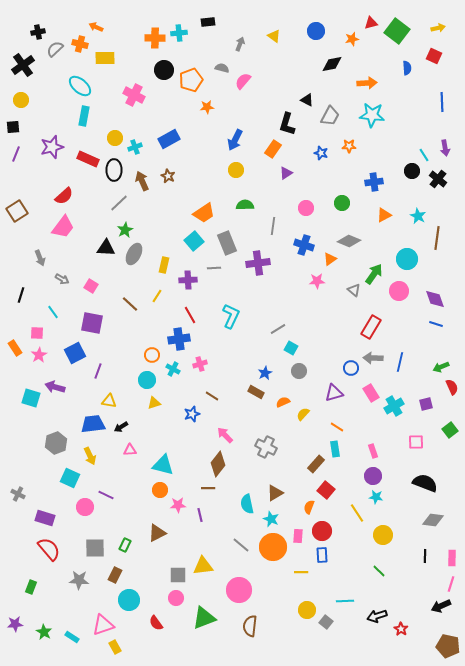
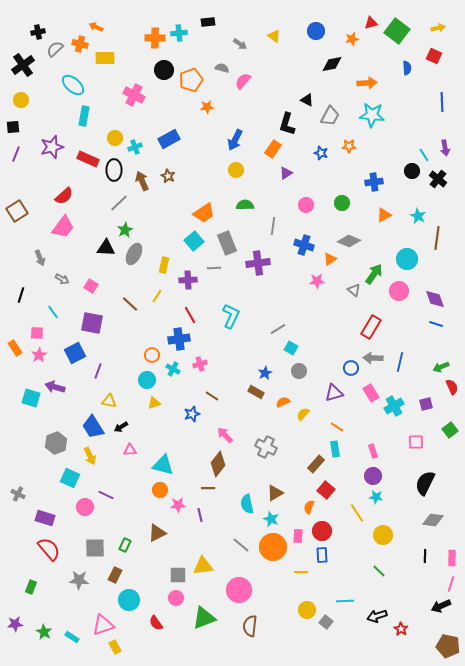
gray arrow at (240, 44): rotated 104 degrees clockwise
cyan ellipse at (80, 86): moved 7 px left, 1 px up
pink circle at (306, 208): moved 3 px up
blue trapezoid at (93, 424): moved 3 px down; rotated 115 degrees counterclockwise
black semicircle at (425, 483): rotated 85 degrees counterclockwise
